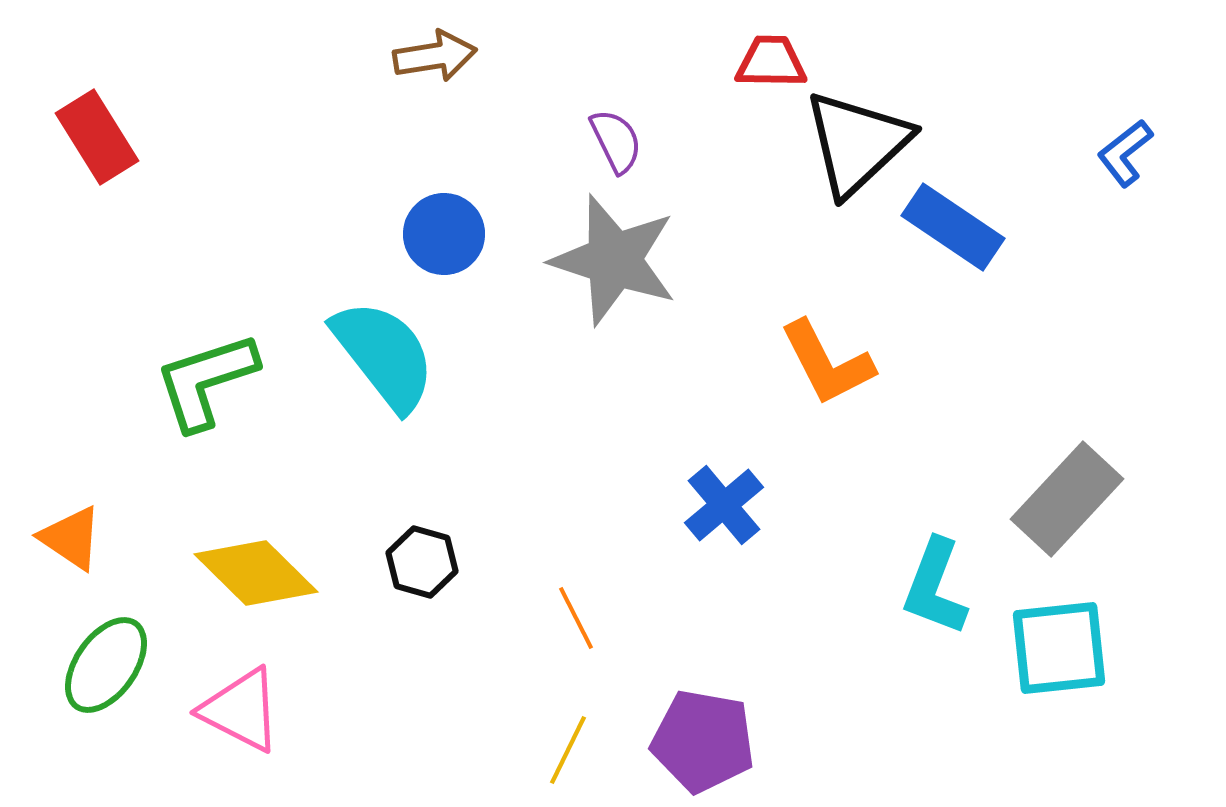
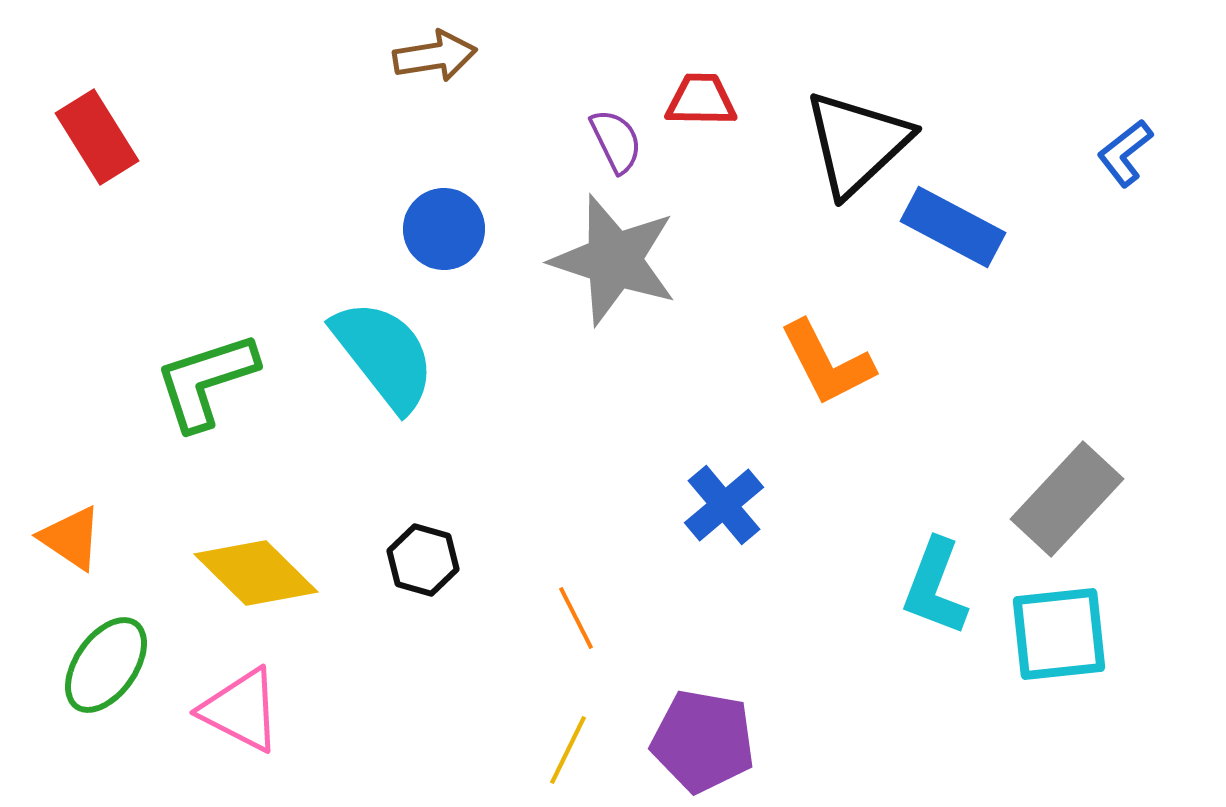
red trapezoid: moved 70 px left, 38 px down
blue rectangle: rotated 6 degrees counterclockwise
blue circle: moved 5 px up
black hexagon: moved 1 px right, 2 px up
cyan square: moved 14 px up
